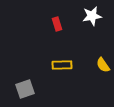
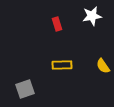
yellow semicircle: moved 1 px down
